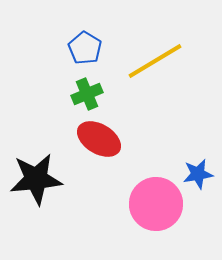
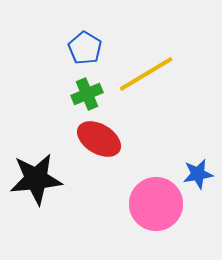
yellow line: moved 9 px left, 13 px down
